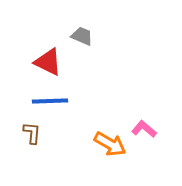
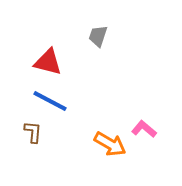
gray trapezoid: moved 16 px right; rotated 95 degrees counterclockwise
red triangle: rotated 12 degrees counterclockwise
blue line: rotated 30 degrees clockwise
brown L-shape: moved 1 px right, 1 px up
